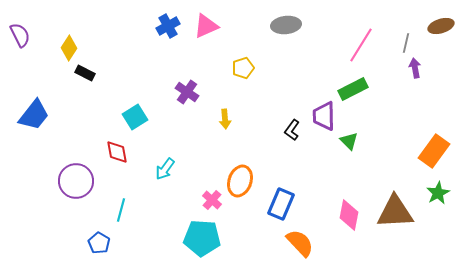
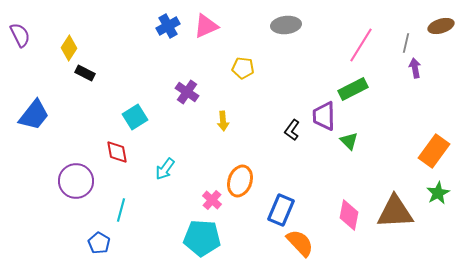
yellow pentagon: rotated 25 degrees clockwise
yellow arrow: moved 2 px left, 2 px down
blue rectangle: moved 6 px down
